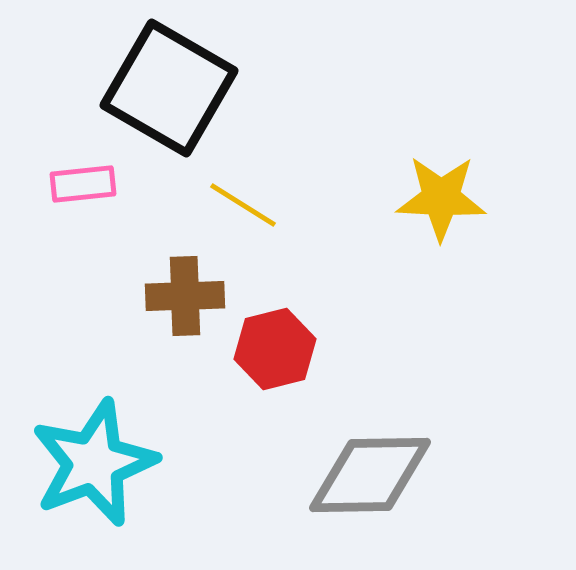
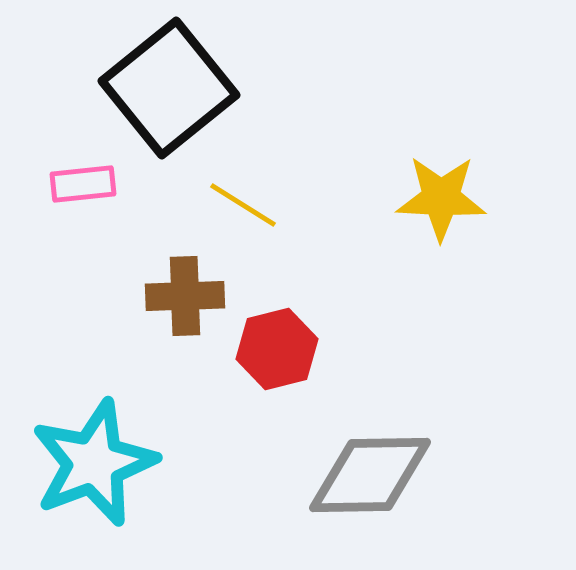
black square: rotated 21 degrees clockwise
red hexagon: moved 2 px right
